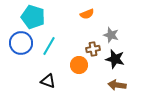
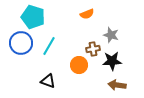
black star: moved 3 px left, 2 px down; rotated 18 degrees counterclockwise
